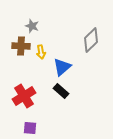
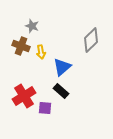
brown cross: rotated 18 degrees clockwise
purple square: moved 15 px right, 20 px up
